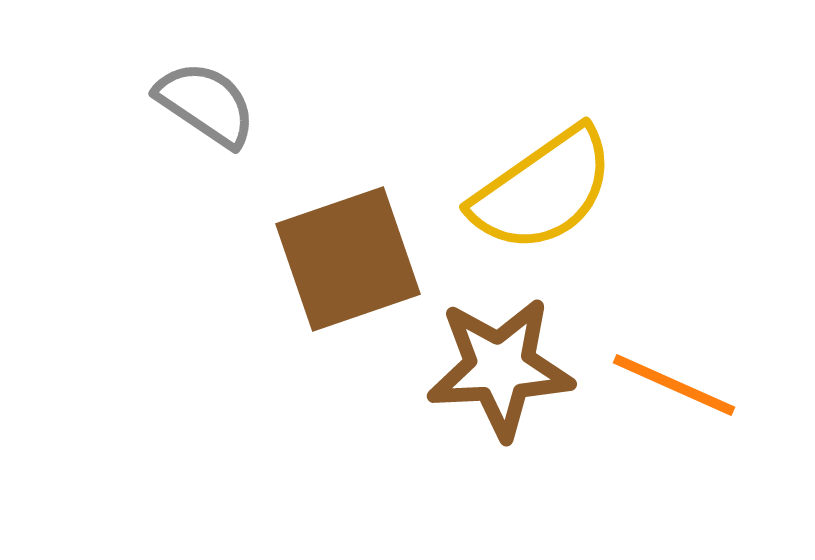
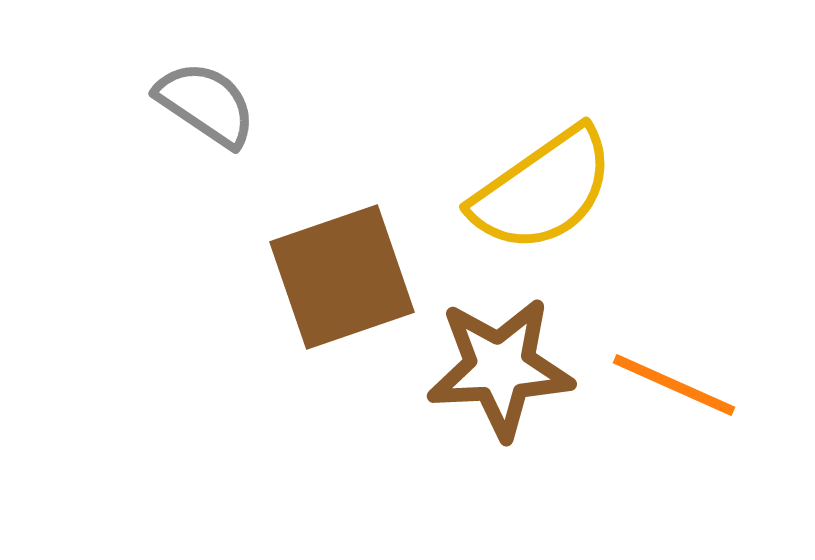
brown square: moved 6 px left, 18 px down
